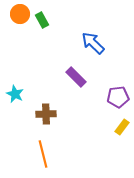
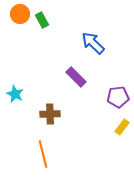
brown cross: moved 4 px right
